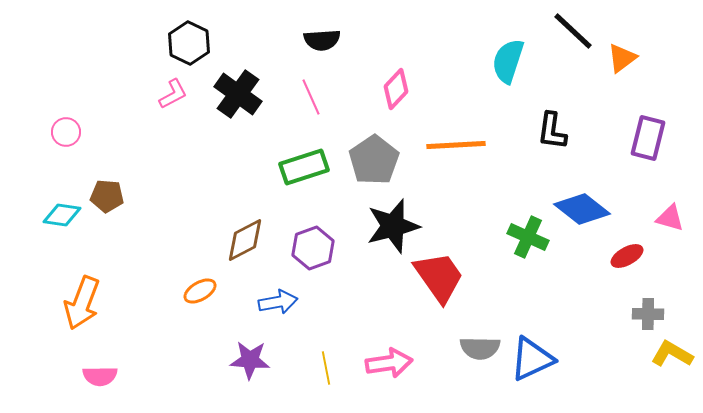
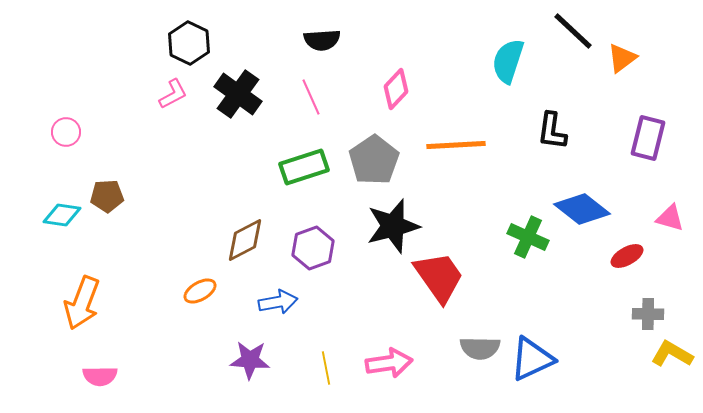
brown pentagon: rotated 8 degrees counterclockwise
